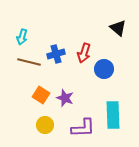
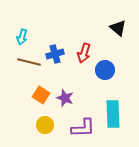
blue cross: moved 1 px left
blue circle: moved 1 px right, 1 px down
cyan rectangle: moved 1 px up
